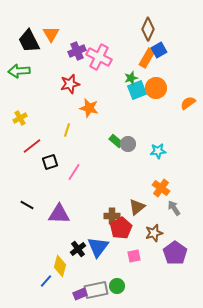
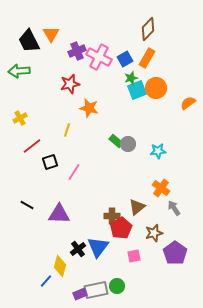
brown diamond: rotated 20 degrees clockwise
blue square: moved 34 px left, 9 px down
